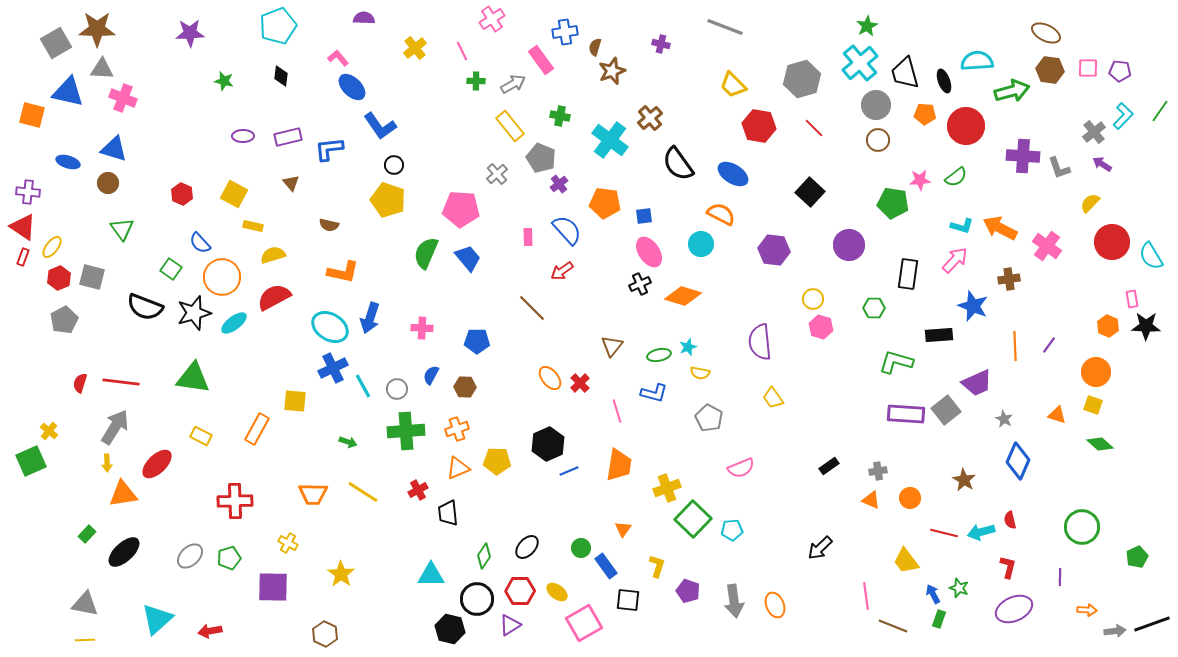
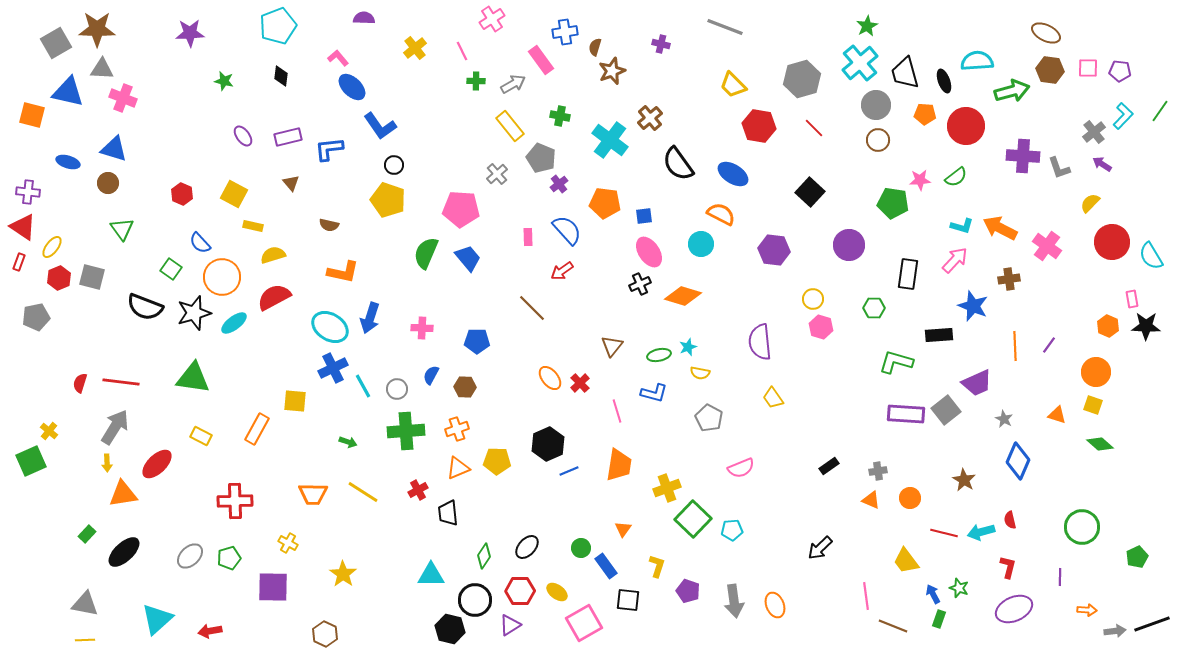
purple ellipse at (243, 136): rotated 55 degrees clockwise
red rectangle at (23, 257): moved 4 px left, 5 px down
gray pentagon at (64, 320): moved 28 px left, 3 px up; rotated 16 degrees clockwise
yellow star at (341, 574): moved 2 px right
black circle at (477, 599): moved 2 px left, 1 px down
